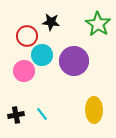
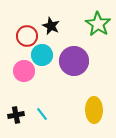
black star: moved 4 px down; rotated 18 degrees clockwise
